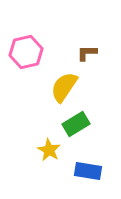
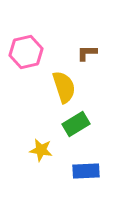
yellow semicircle: rotated 128 degrees clockwise
yellow star: moved 8 px left; rotated 20 degrees counterclockwise
blue rectangle: moved 2 px left; rotated 12 degrees counterclockwise
